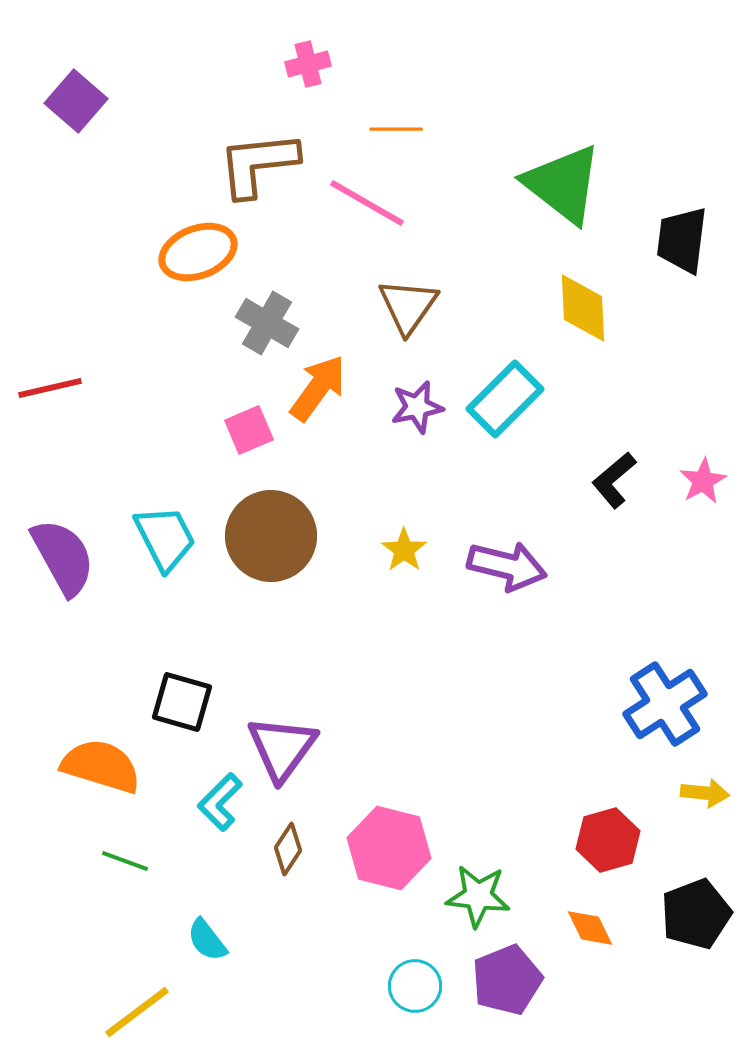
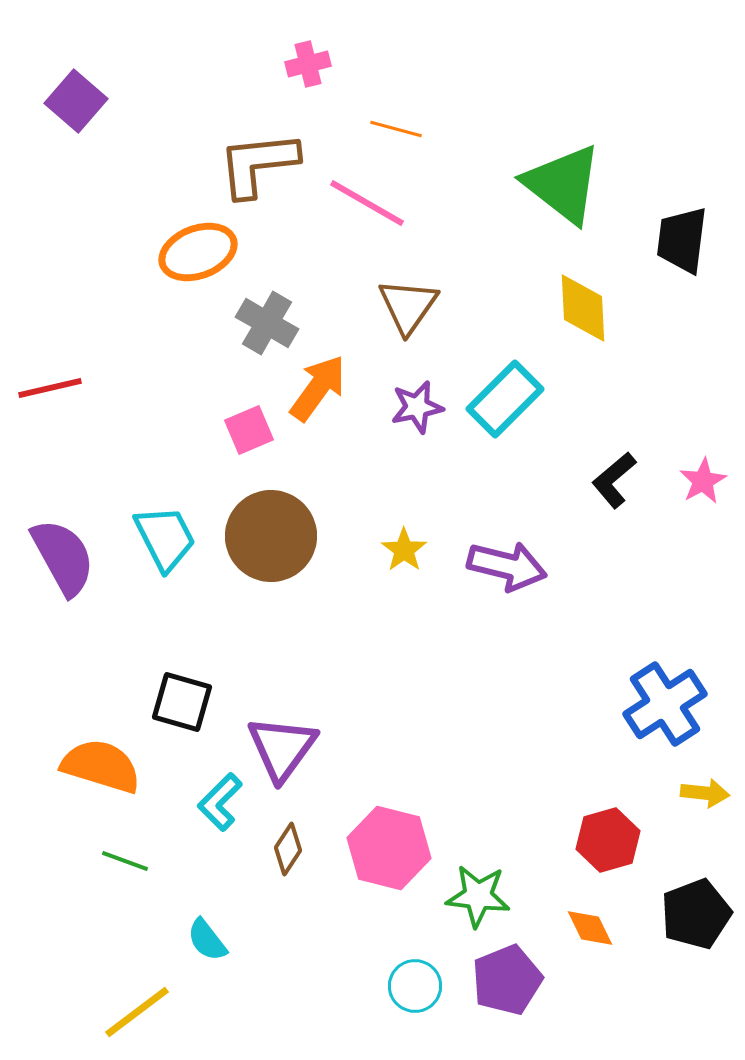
orange line: rotated 15 degrees clockwise
